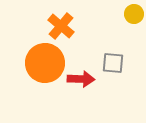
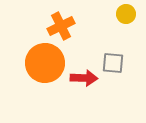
yellow circle: moved 8 px left
orange cross: rotated 24 degrees clockwise
red arrow: moved 3 px right, 1 px up
